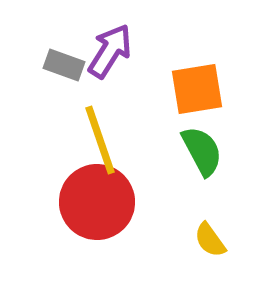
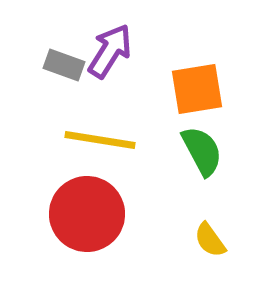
yellow line: rotated 62 degrees counterclockwise
red circle: moved 10 px left, 12 px down
